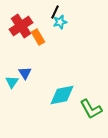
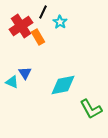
black line: moved 12 px left
cyan star: rotated 24 degrees counterclockwise
cyan triangle: rotated 40 degrees counterclockwise
cyan diamond: moved 1 px right, 10 px up
